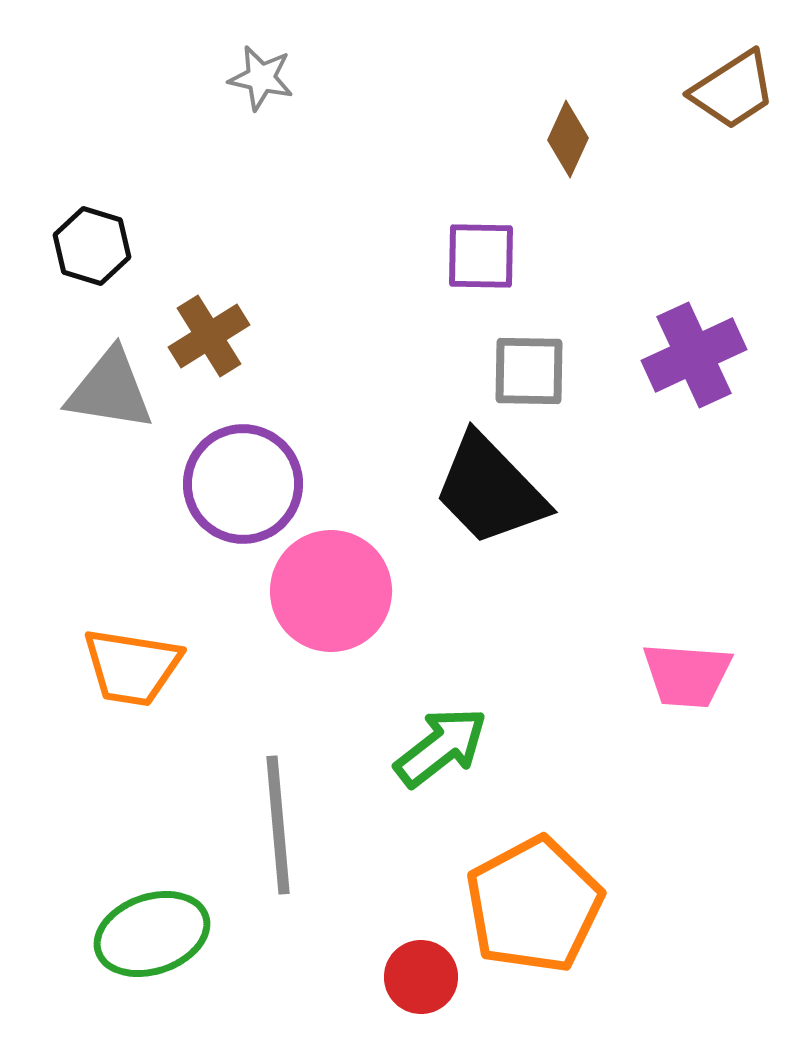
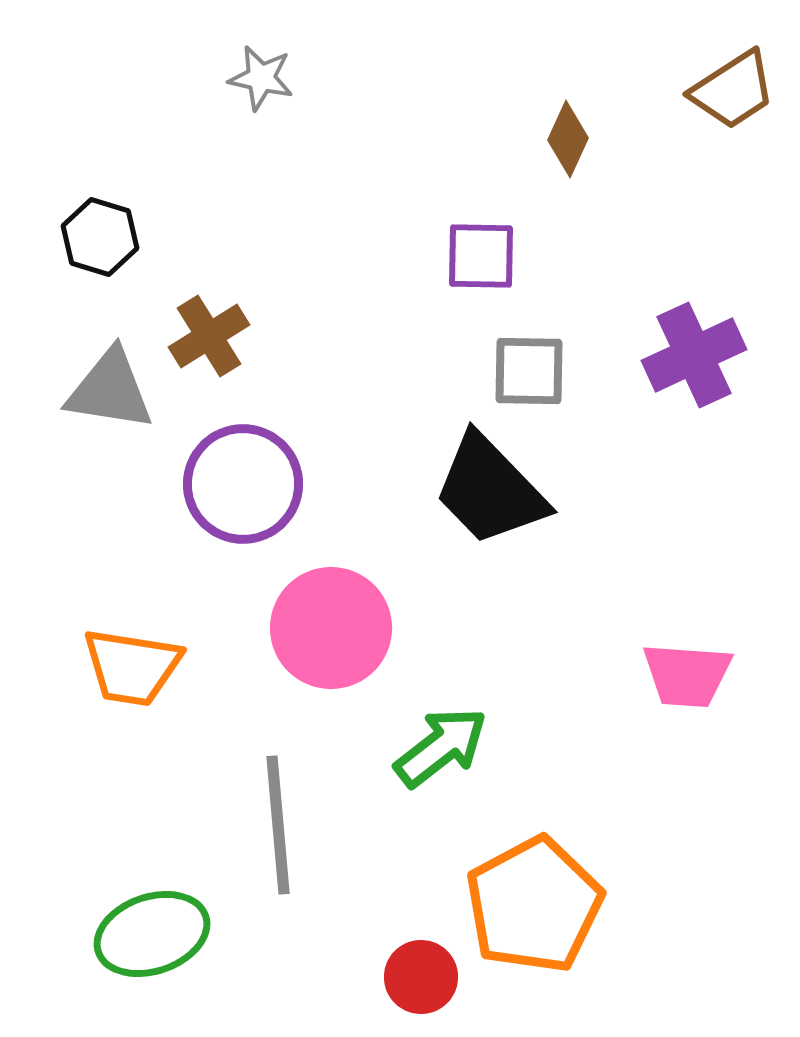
black hexagon: moved 8 px right, 9 px up
pink circle: moved 37 px down
